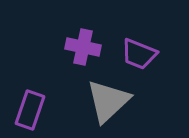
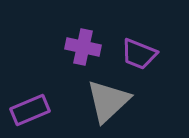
purple rectangle: rotated 48 degrees clockwise
